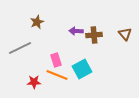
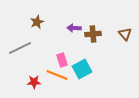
purple arrow: moved 2 px left, 3 px up
brown cross: moved 1 px left, 1 px up
pink rectangle: moved 6 px right
